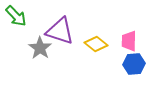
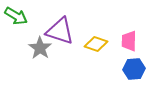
green arrow: rotated 15 degrees counterclockwise
yellow diamond: rotated 20 degrees counterclockwise
blue hexagon: moved 5 px down
